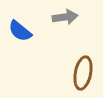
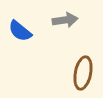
gray arrow: moved 3 px down
